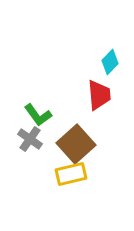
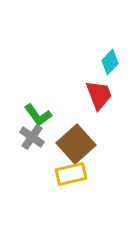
red trapezoid: rotated 16 degrees counterclockwise
gray cross: moved 2 px right, 2 px up
